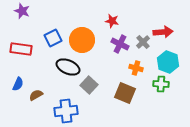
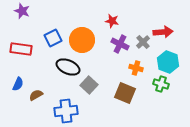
green cross: rotated 14 degrees clockwise
